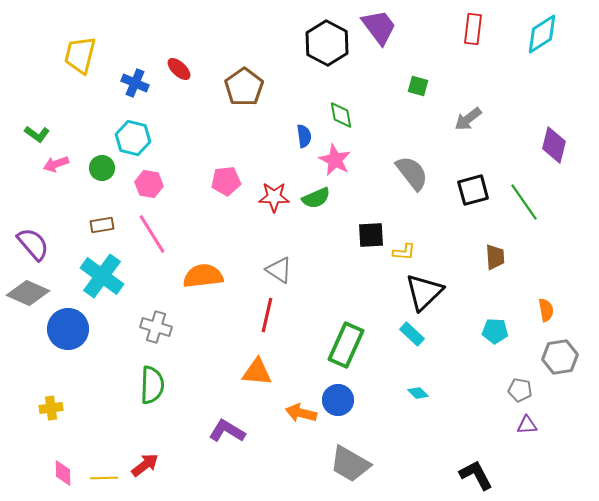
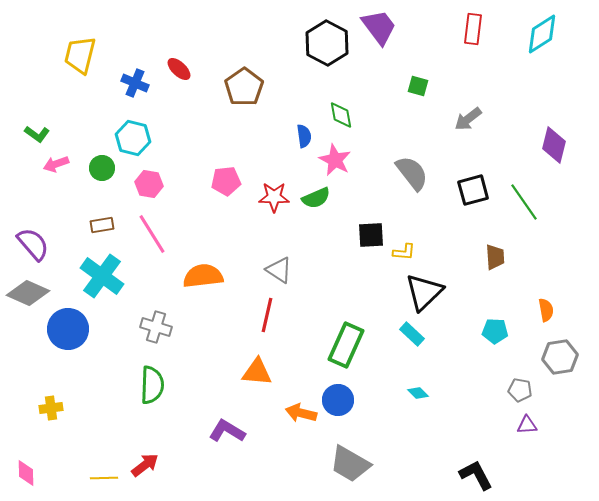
pink diamond at (63, 473): moved 37 px left
